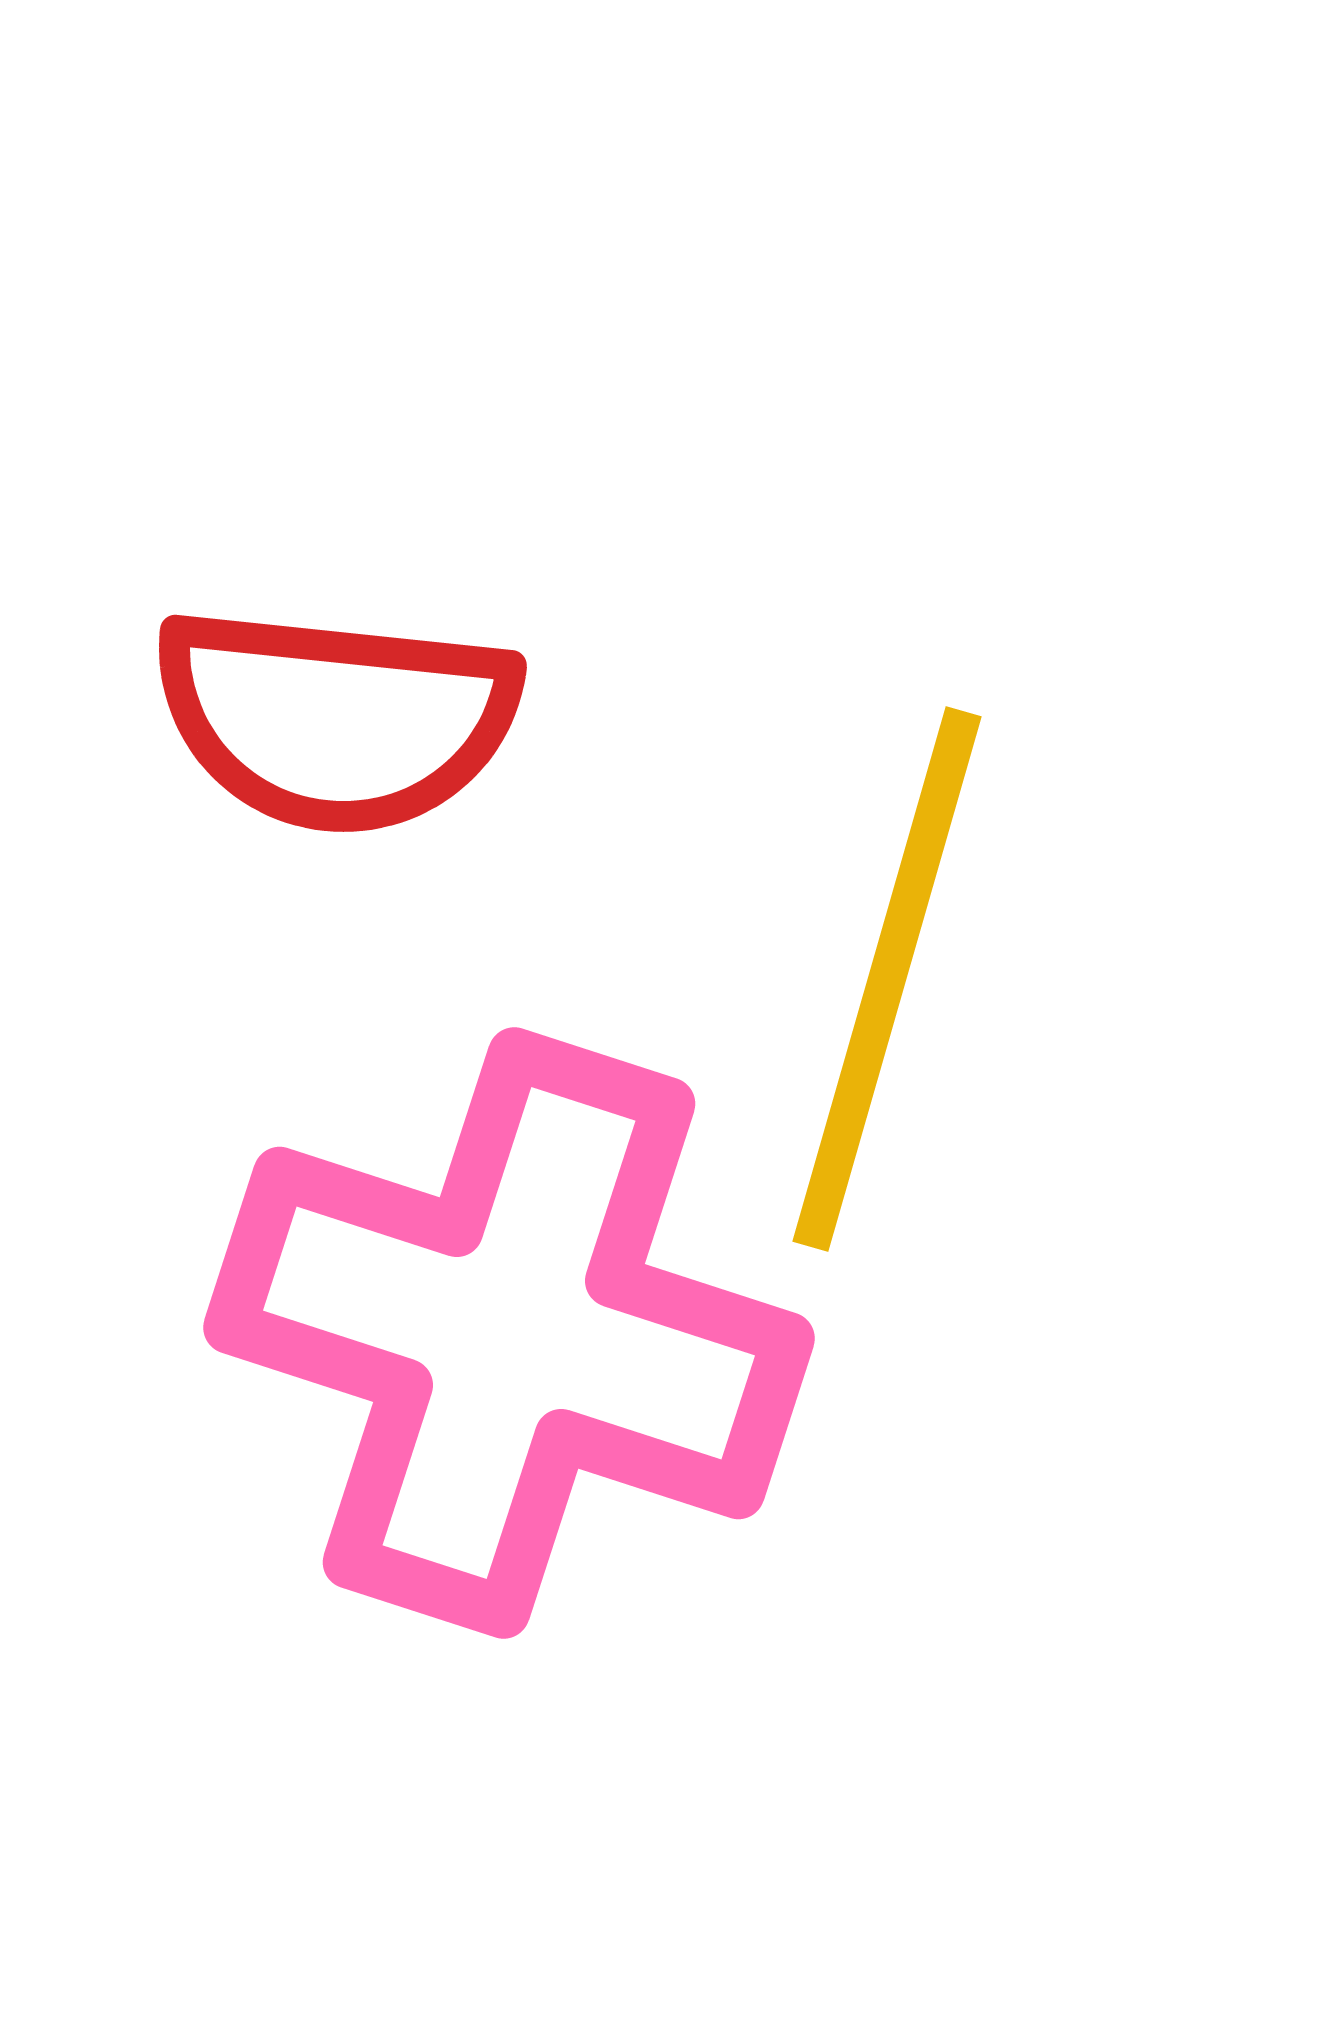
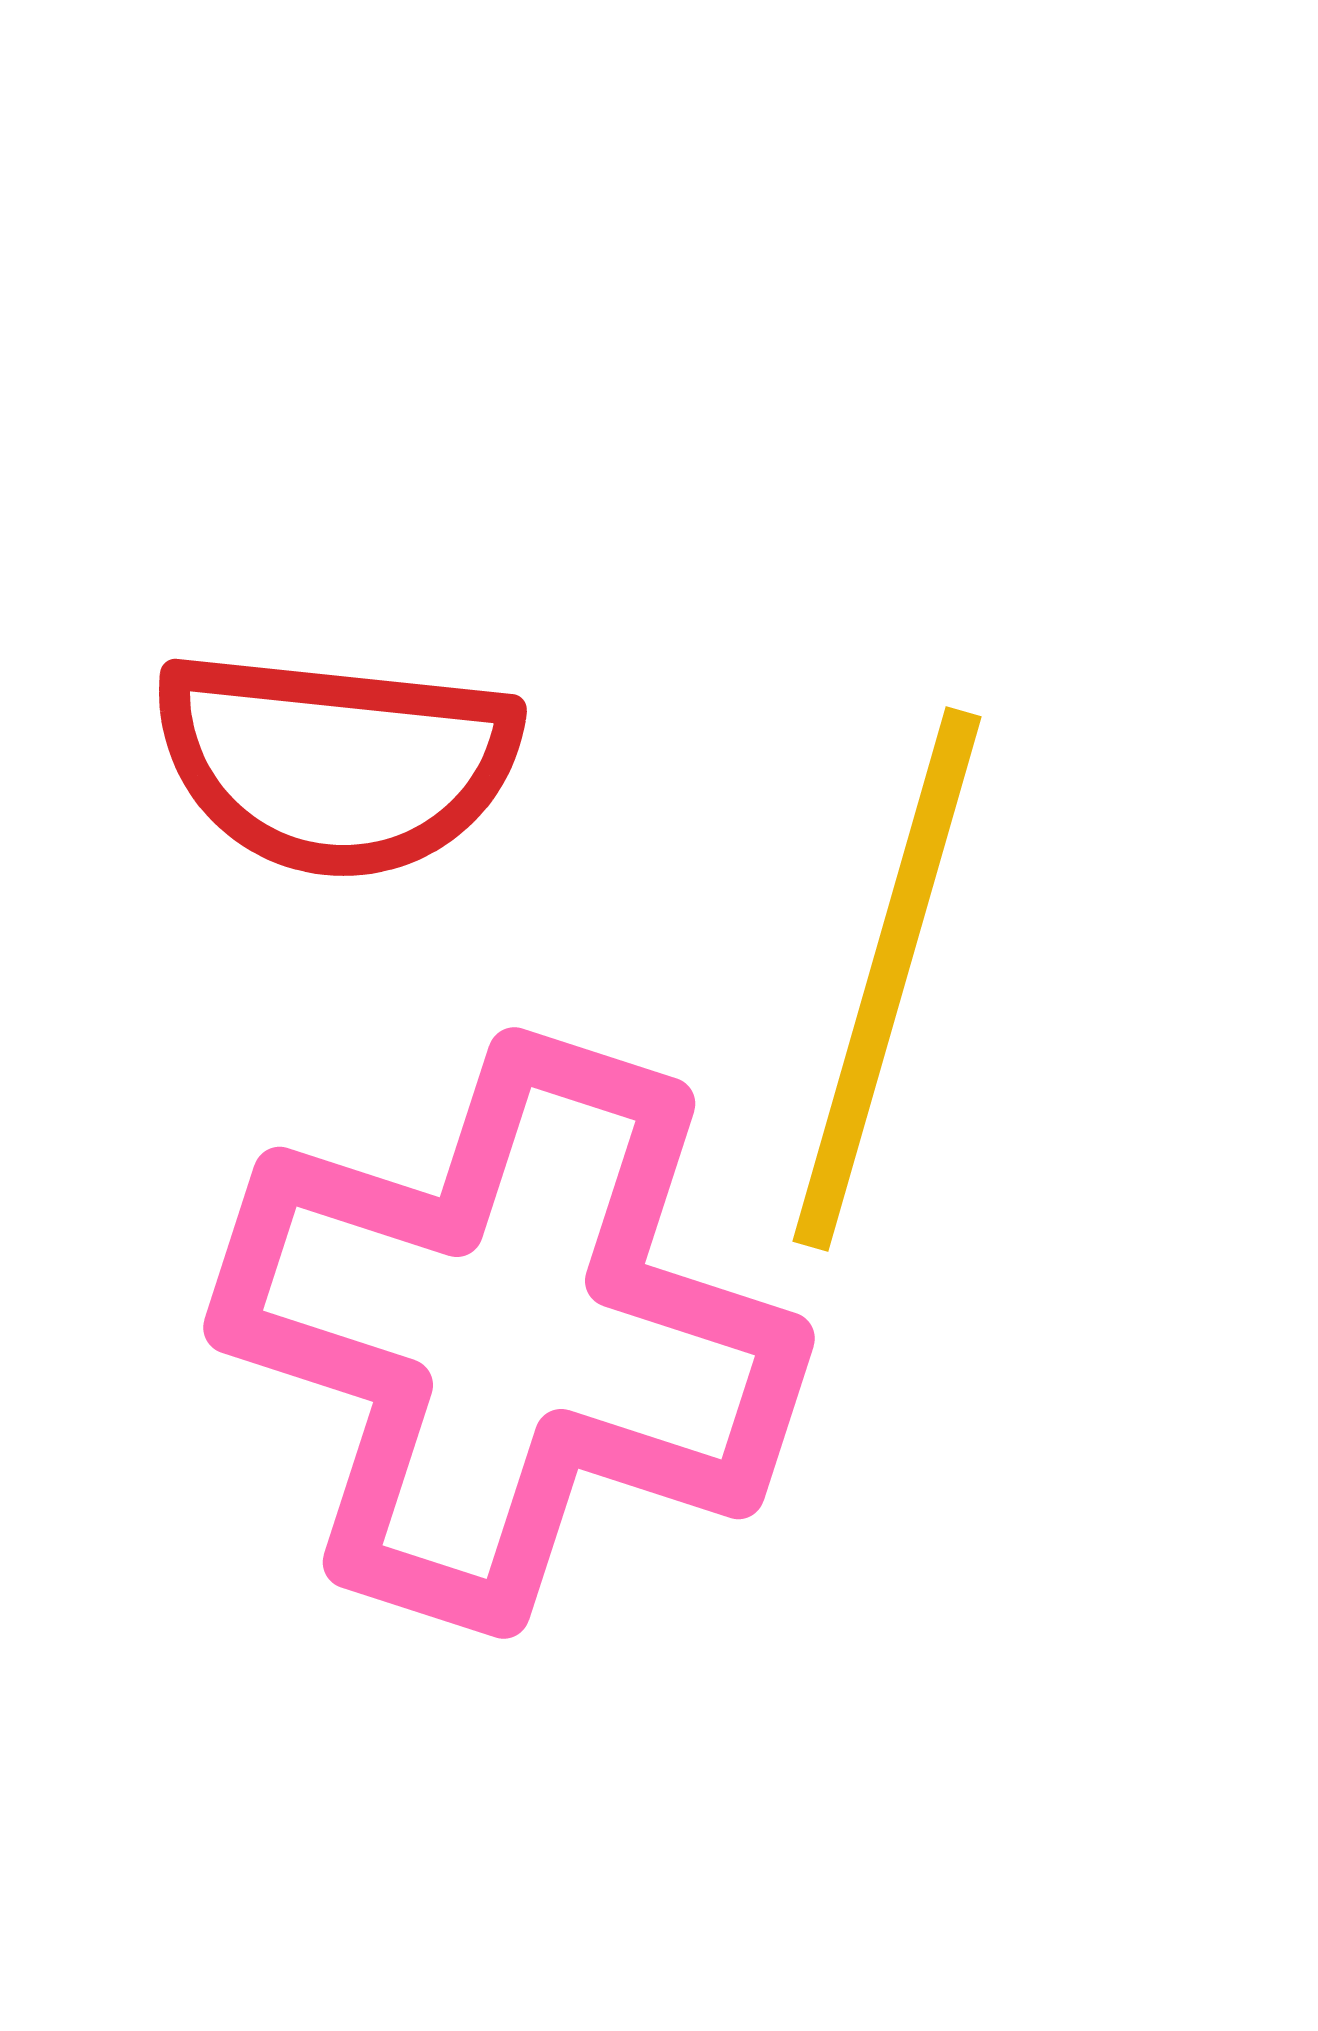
red semicircle: moved 44 px down
